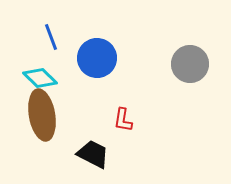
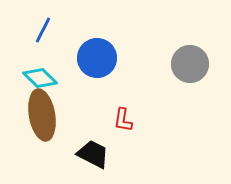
blue line: moved 8 px left, 7 px up; rotated 48 degrees clockwise
